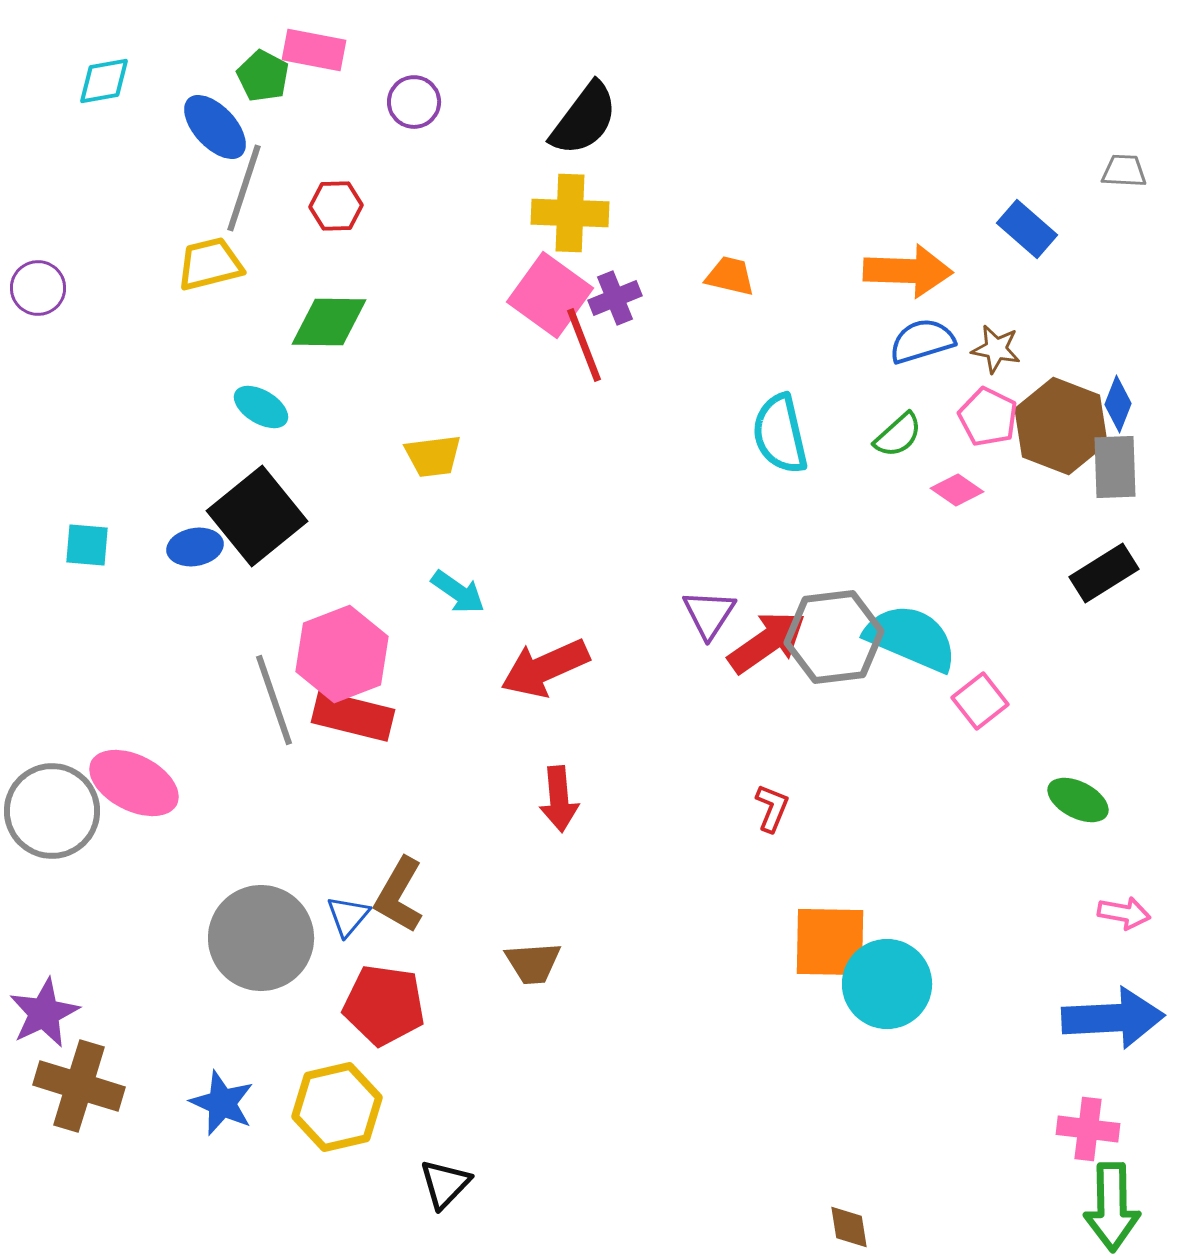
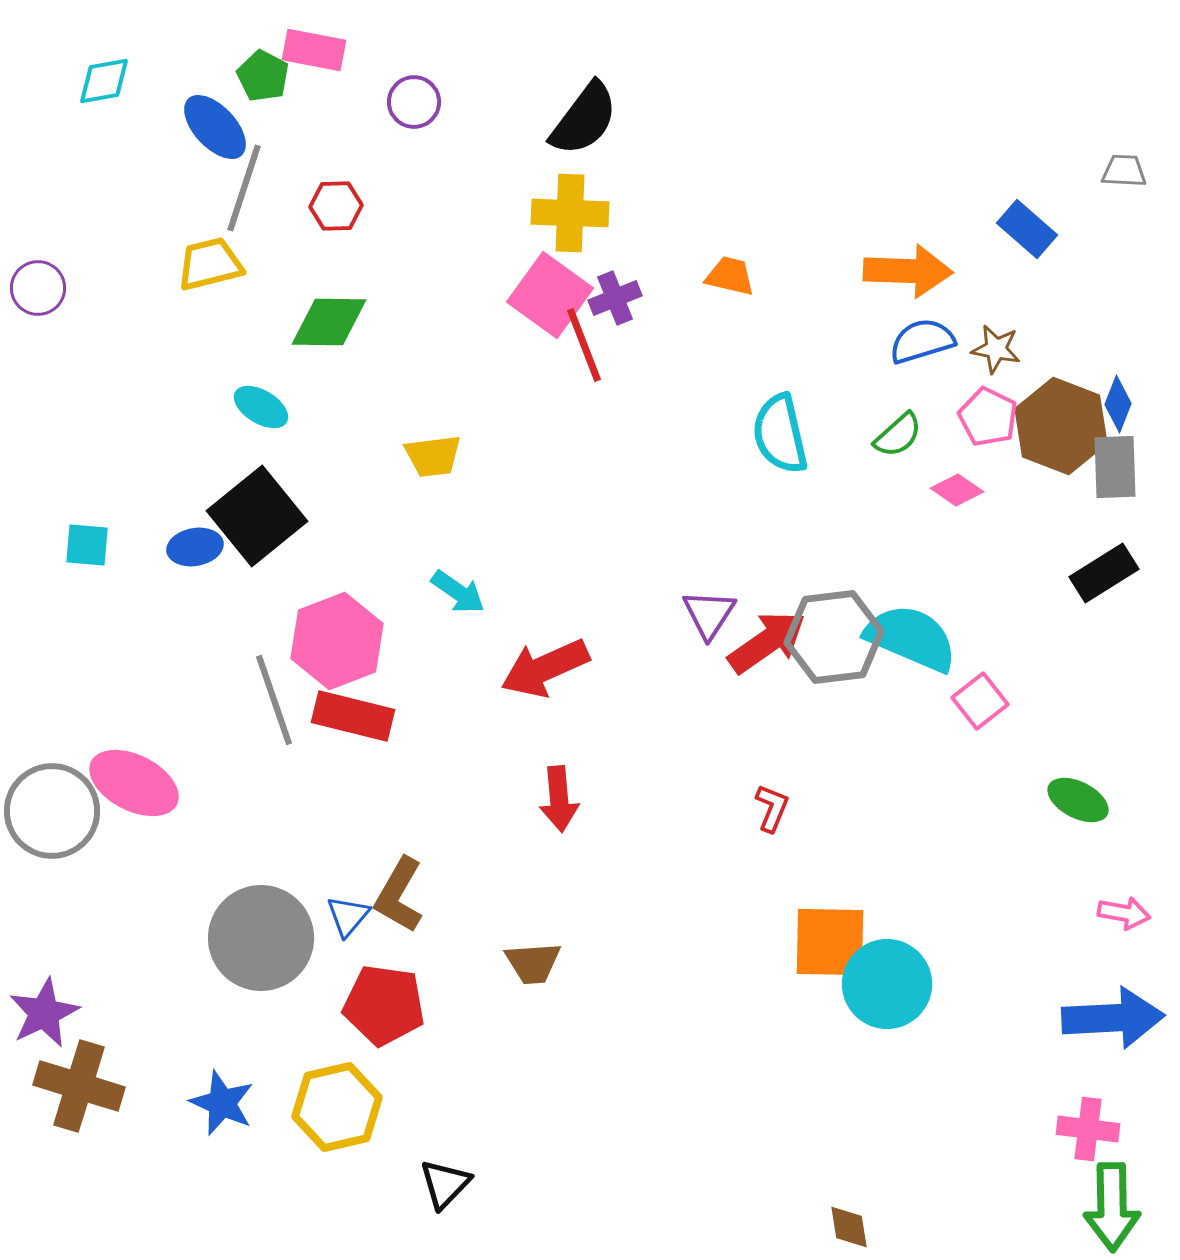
pink hexagon at (342, 654): moved 5 px left, 13 px up
